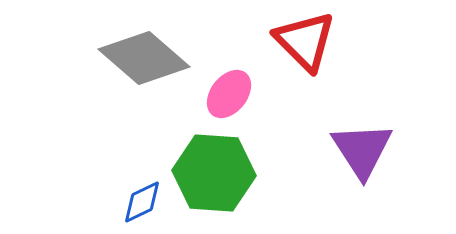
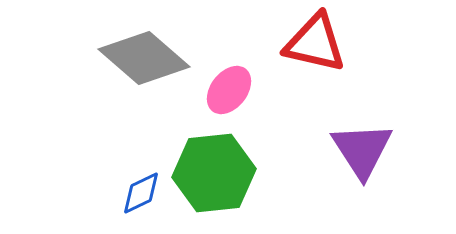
red triangle: moved 10 px right, 2 px down; rotated 32 degrees counterclockwise
pink ellipse: moved 4 px up
green hexagon: rotated 10 degrees counterclockwise
blue diamond: moved 1 px left, 9 px up
